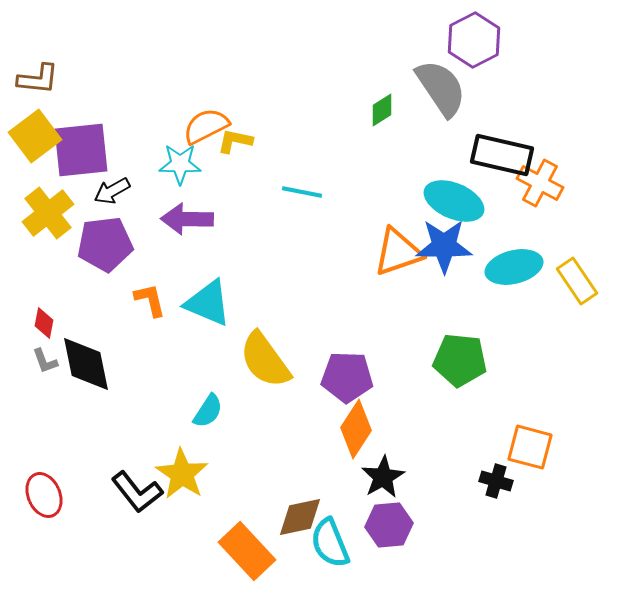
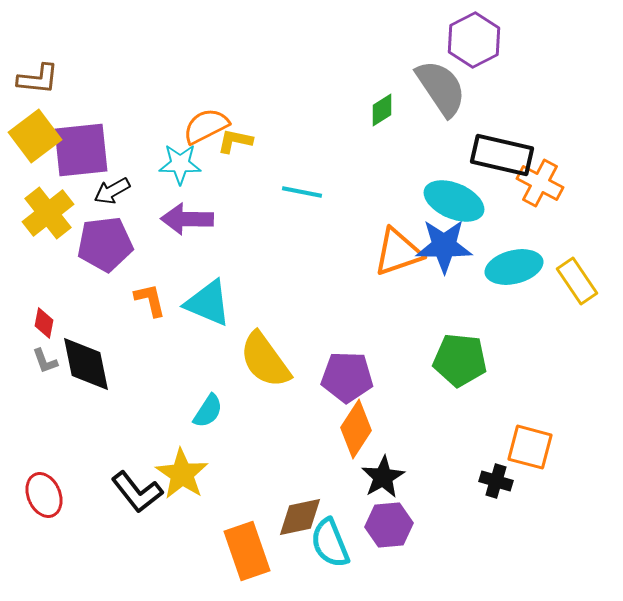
orange rectangle at (247, 551): rotated 24 degrees clockwise
